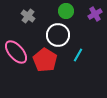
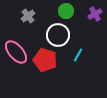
gray cross: rotated 16 degrees clockwise
red pentagon: rotated 15 degrees counterclockwise
